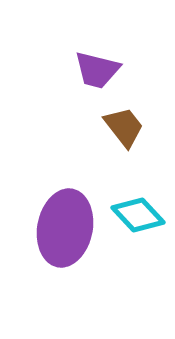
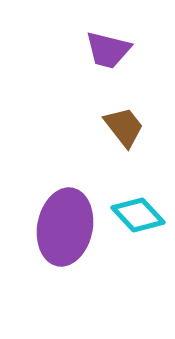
purple trapezoid: moved 11 px right, 20 px up
purple ellipse: moved 1 px up
